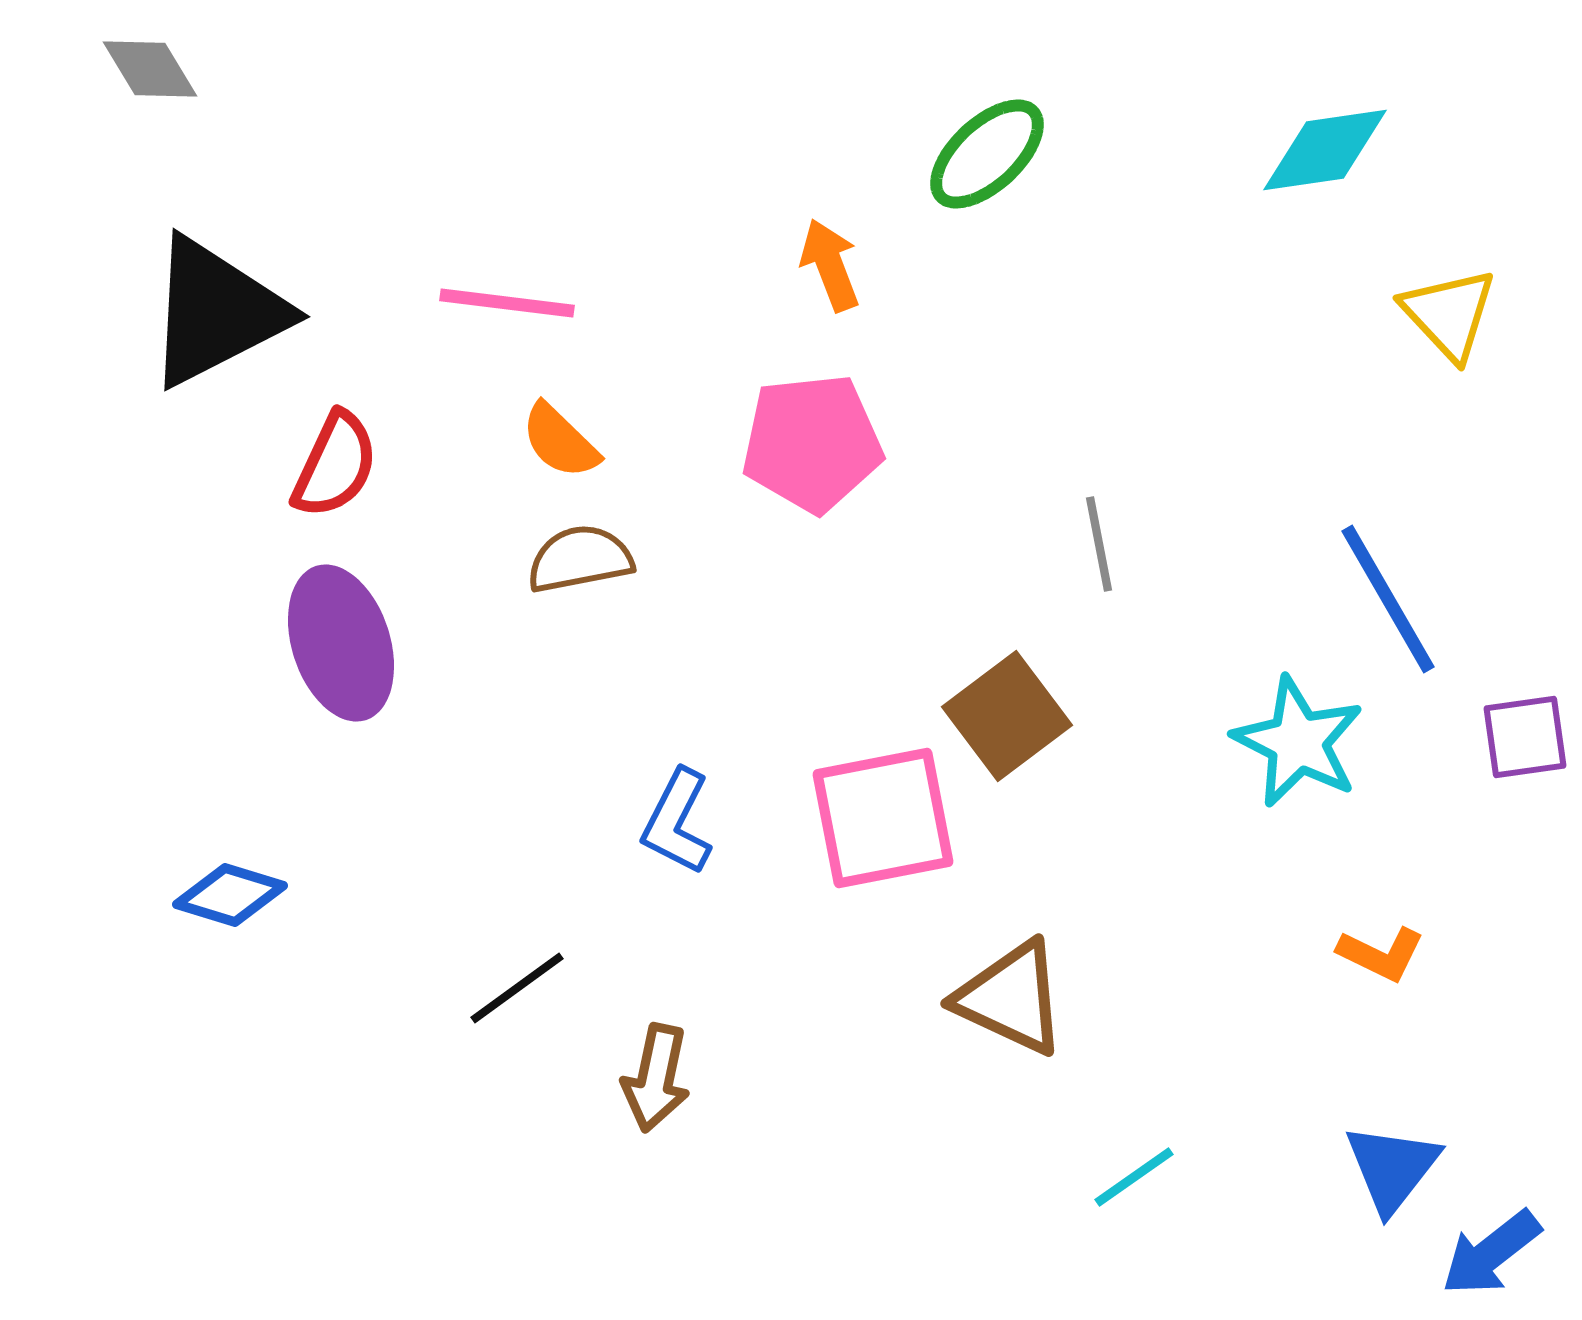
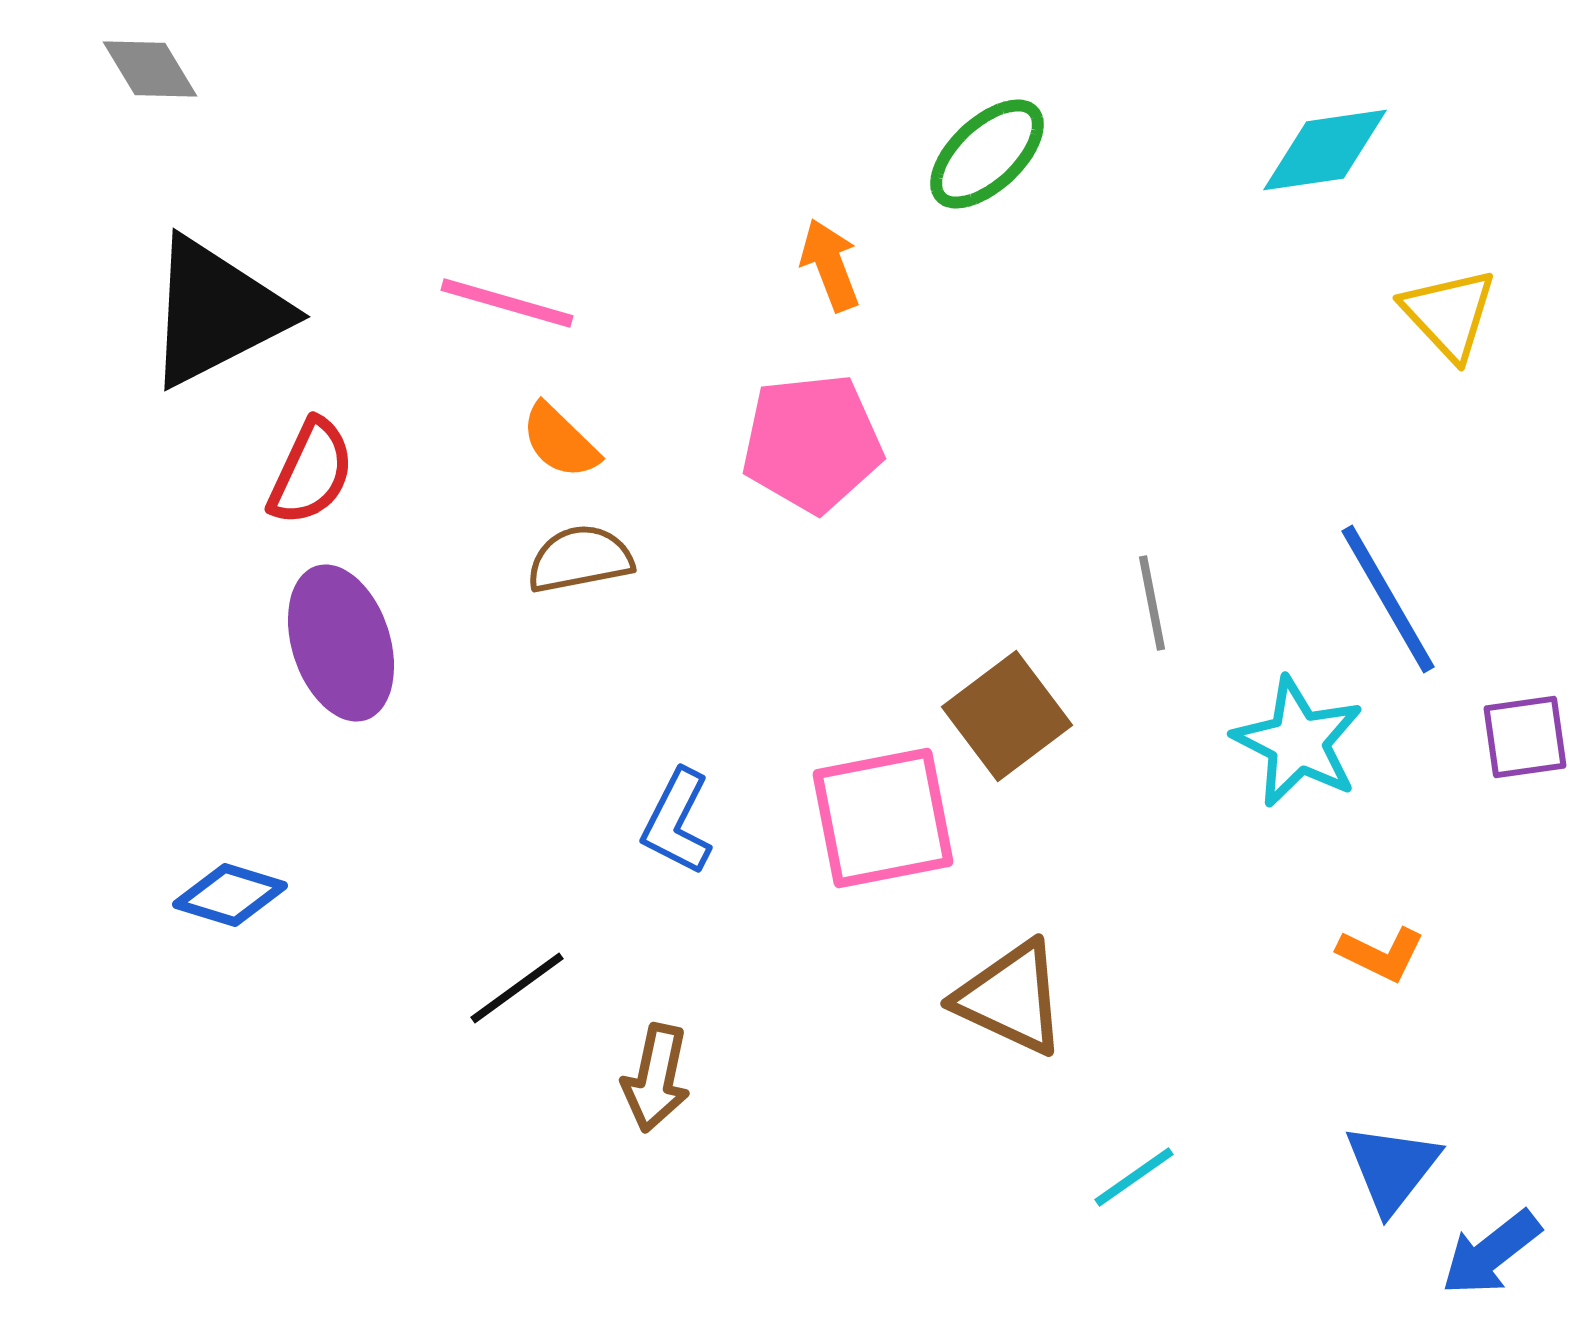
pink line: rotated 9 degrees clockwise
red semicircle: moved 24 px left, 7 px down
gray line: moved 53 px right, 59 px down
